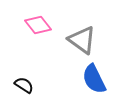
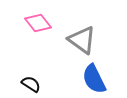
pink diamond: moved 2 px up
black semicircle: moved 7 px right, 1 px up
